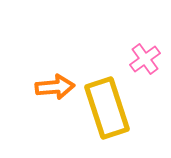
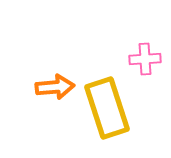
pink cross: rotated 32 degrees clockwise
